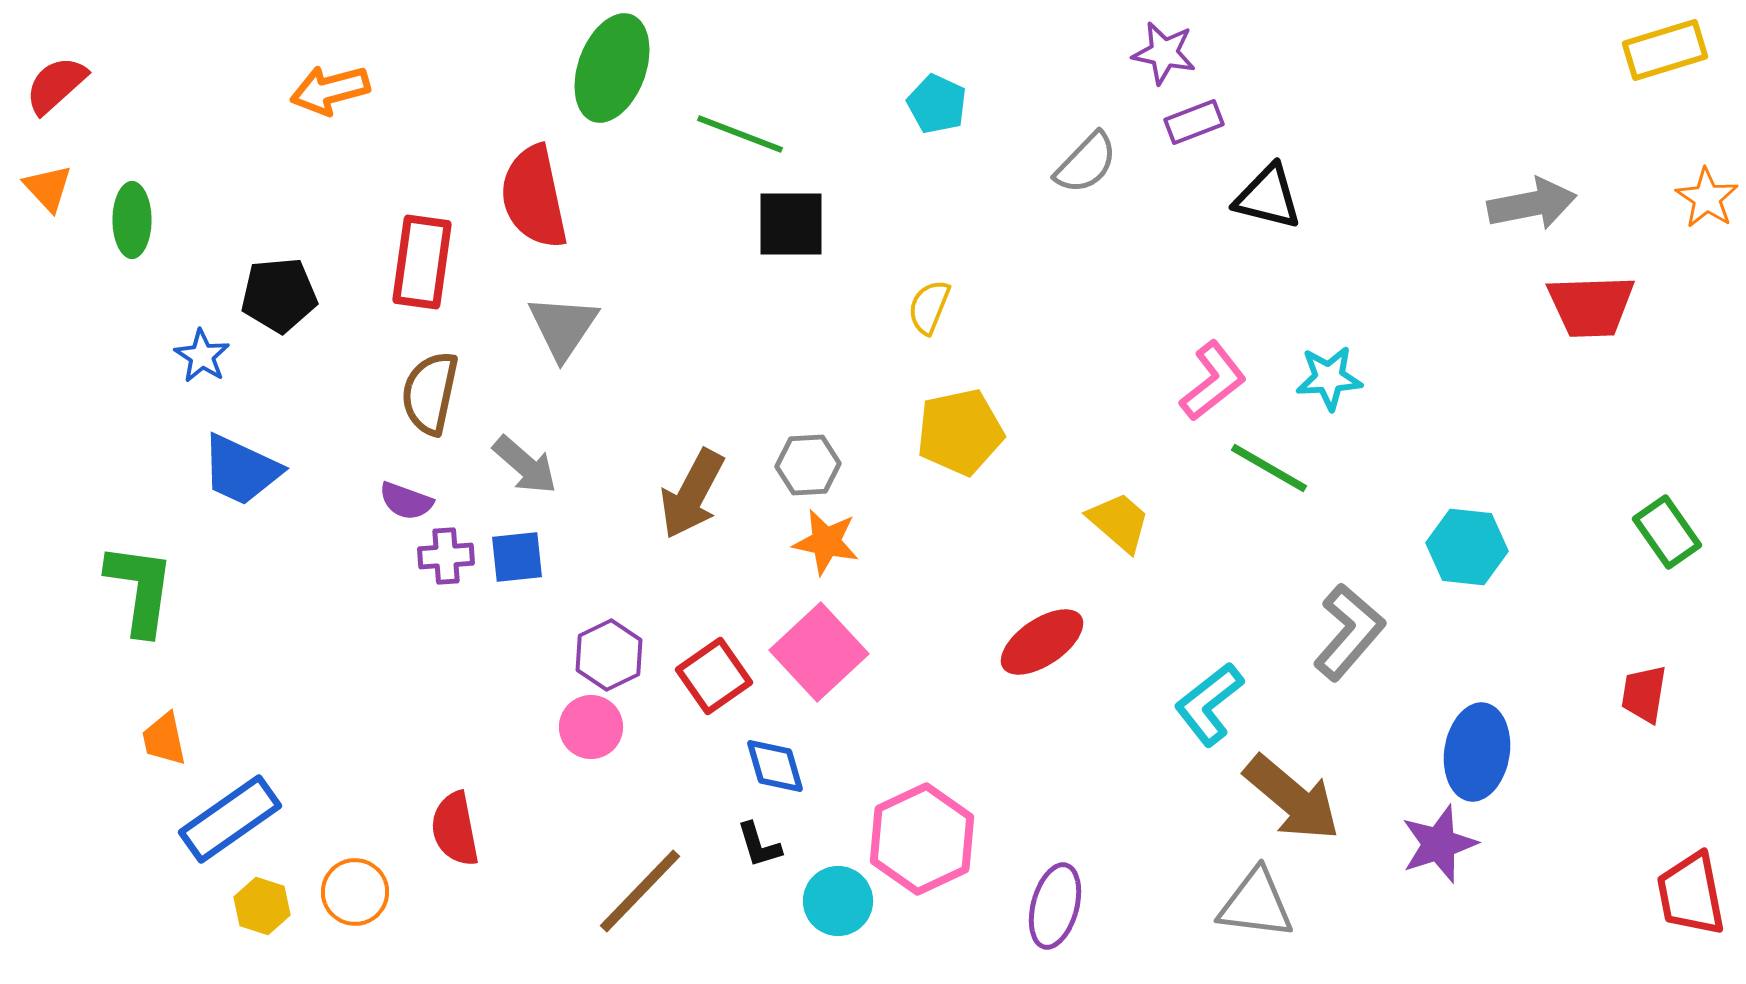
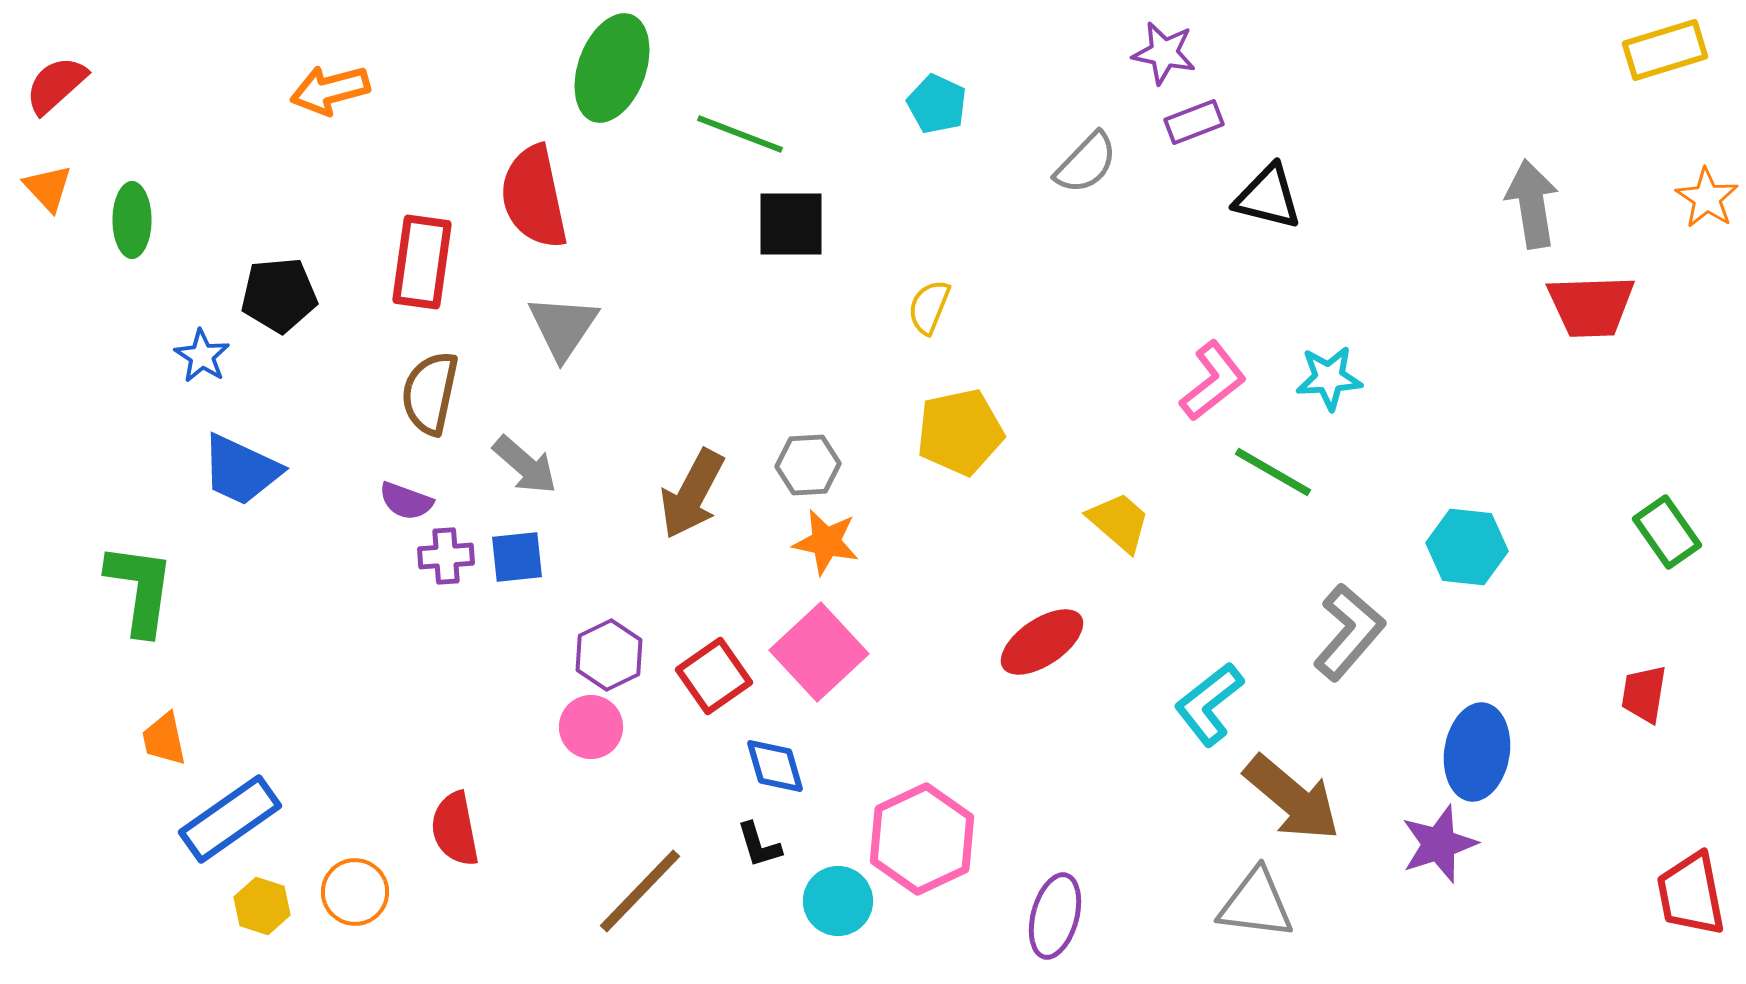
gray arrow at (1532, 204): rotated 88 degrees counterclockwise
green line at (1269, 468): moved 4 px right, 4 px down
purple ellipse at (1055, 906): moved 10 px down
